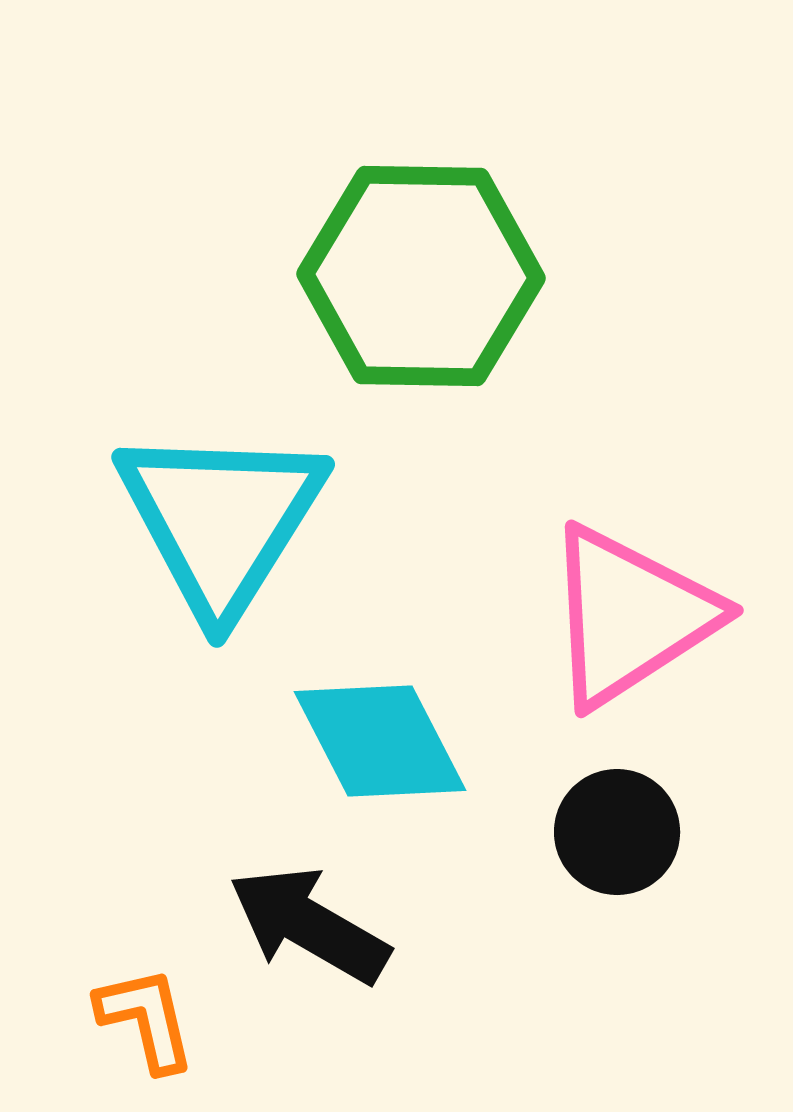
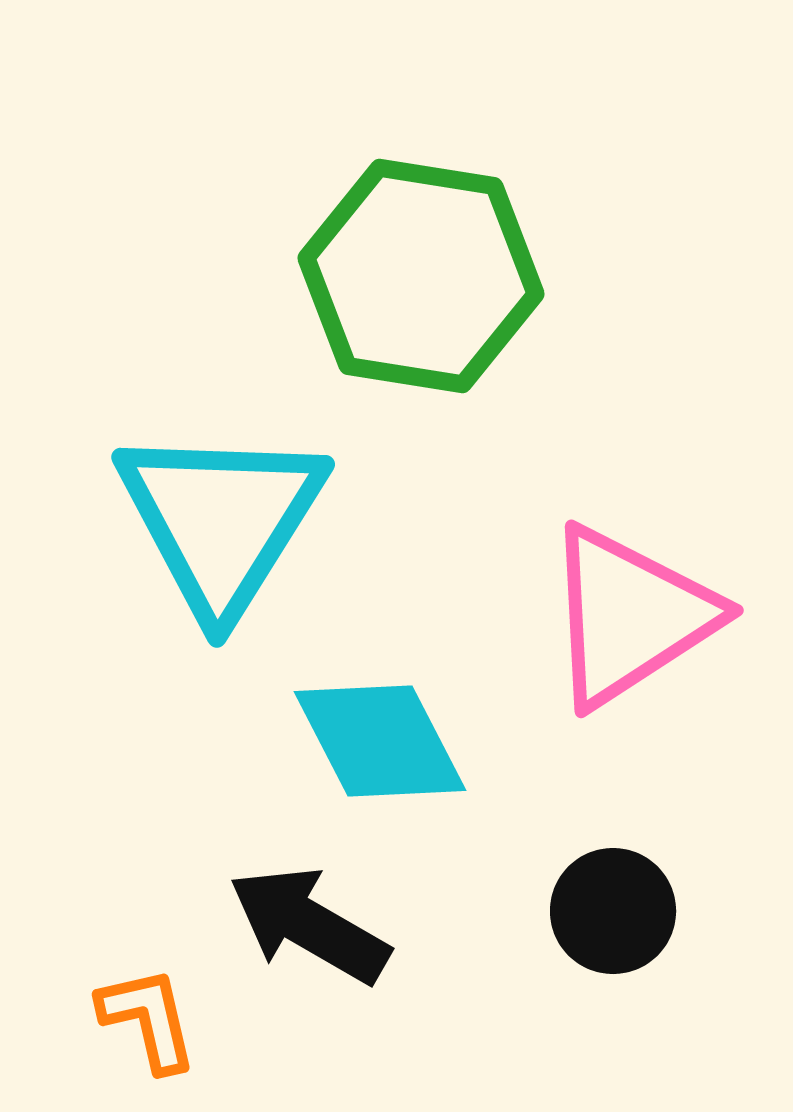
green hexagon: rotated 8 degrees clockwise
black circle: moved 4 px left, 79 px down
orange L-shape: moved 2 px right
